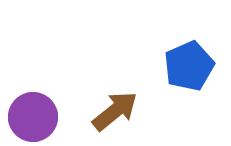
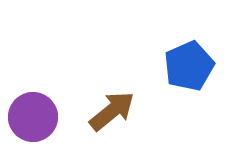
brown arrow: moved 3 px left
